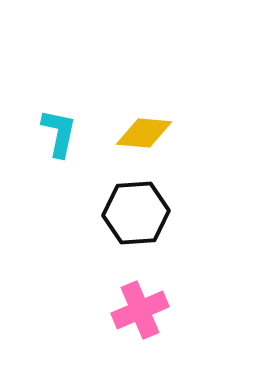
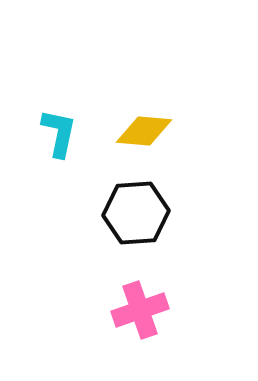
yellow diamond: moved 2 px up
pink cross: rotated 4 degrees clockwise
